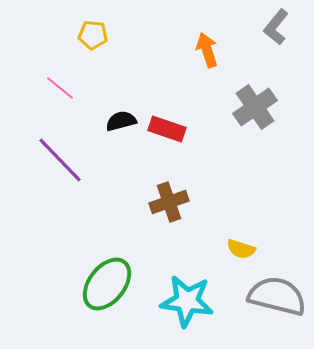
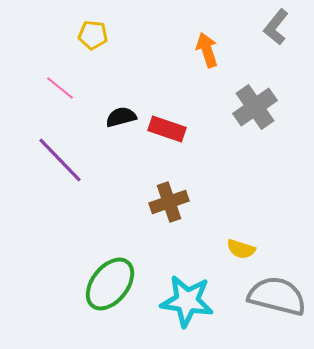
black semicircle: moved 4 px up
green ellipse: moved 3 px right
